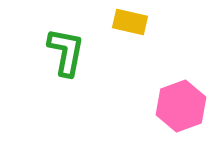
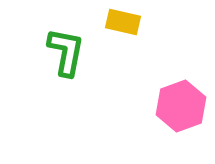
yellow rectangle: moved 7 px left
